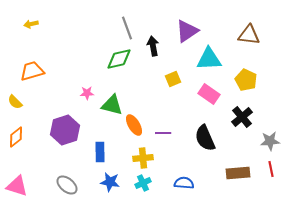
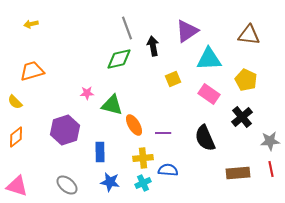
blue semicircle: moved 16 px left, 13 px up
